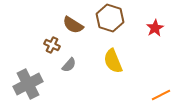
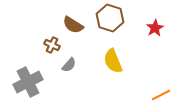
gray cross: moved 2 px up
